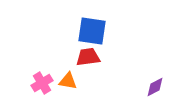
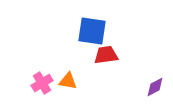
red trapezoid: moved 18 px right, 2 px up
